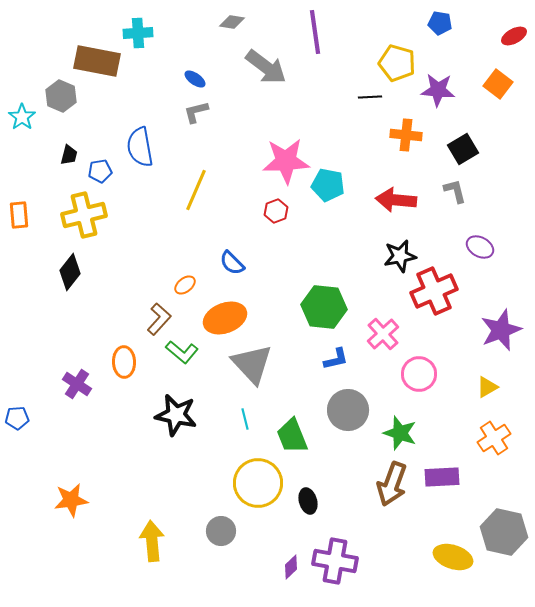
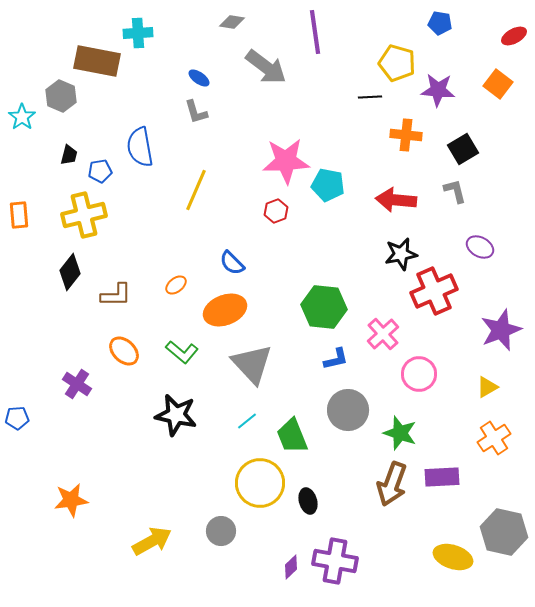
blue ellipse at (195, 79): moved 4 px right, 1 px up
gray L-shape at (196, 112): rotated 92 degrees counterclockwise
black star at (400, 256): moved 1 px right, 2 px up
orange ellipse at (185, 285): moved 9 px left
orange ellipse at (225, 318): moved 8 px up
brown L-shape at (159, 319): moved 43 px left, 24 px up; rotated 48 degrees clockwise
orange ellipse at (124, 362): moved 11 px up; rotated 44 degrees counterclockwise
cyan line at (245, 419): moved 2 px right, 2 px down; rotated 65 degrees clockwise
yellow circle at (258, 483): moved 2 px right
yellow arrow at (152, 541): rotated 66 degrees clockwise
